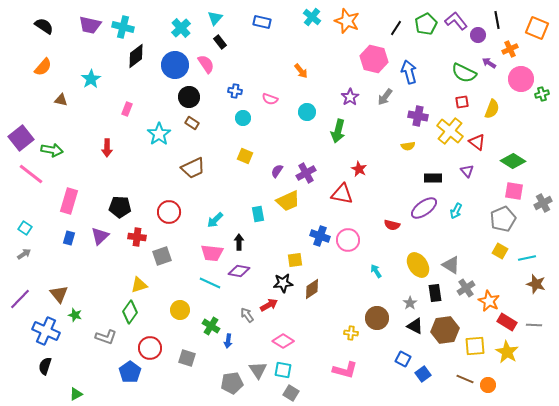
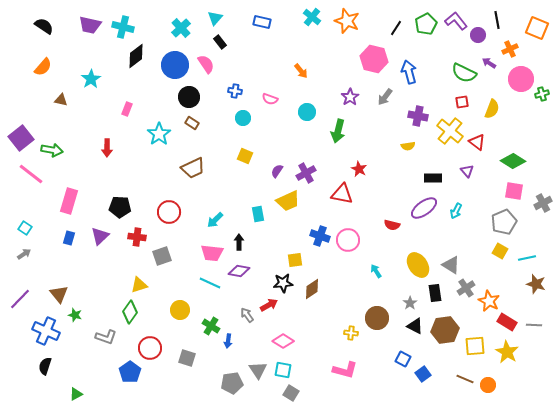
gray pentagon at (503, 219): moved 1 px right, 3 px down
